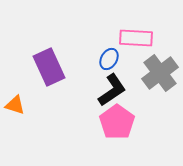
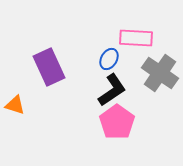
gray cross: rotated 18 degrees counterclockwise
